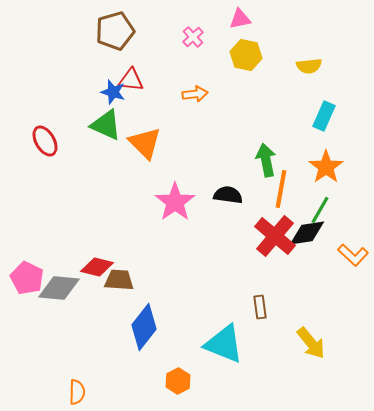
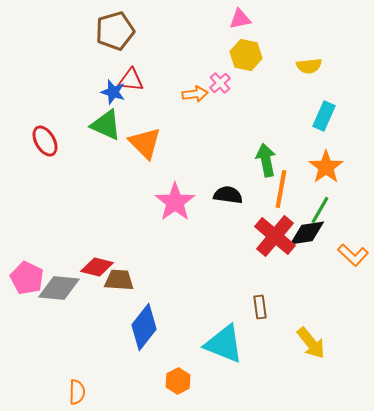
pink cross: moved 27 px right, 46 px down
